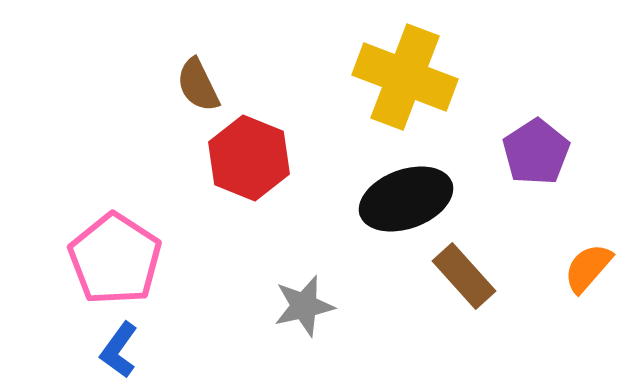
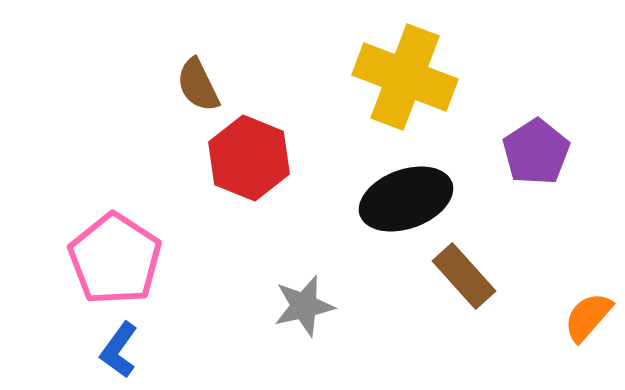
orange semicircle: moved 49 px down
